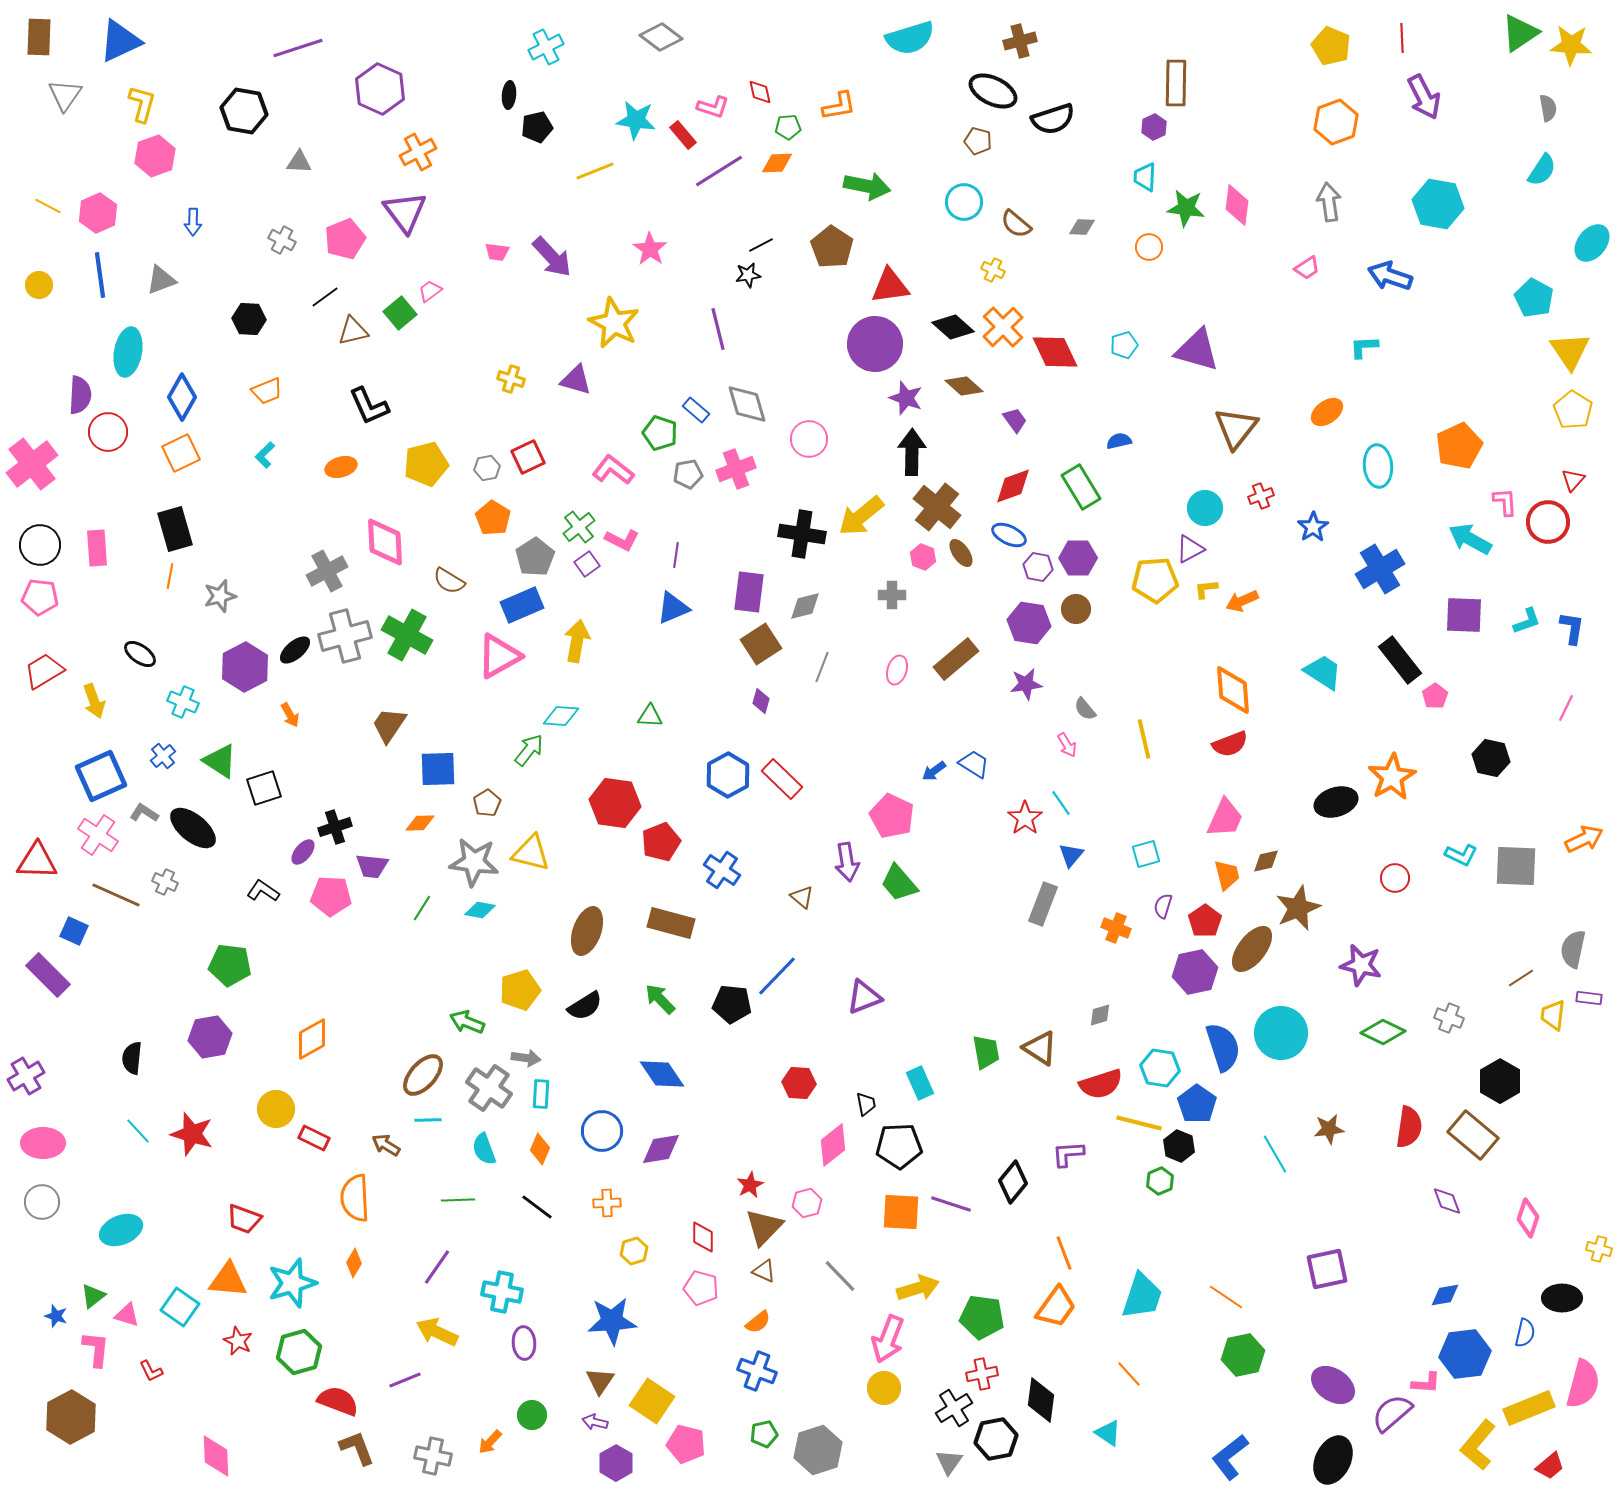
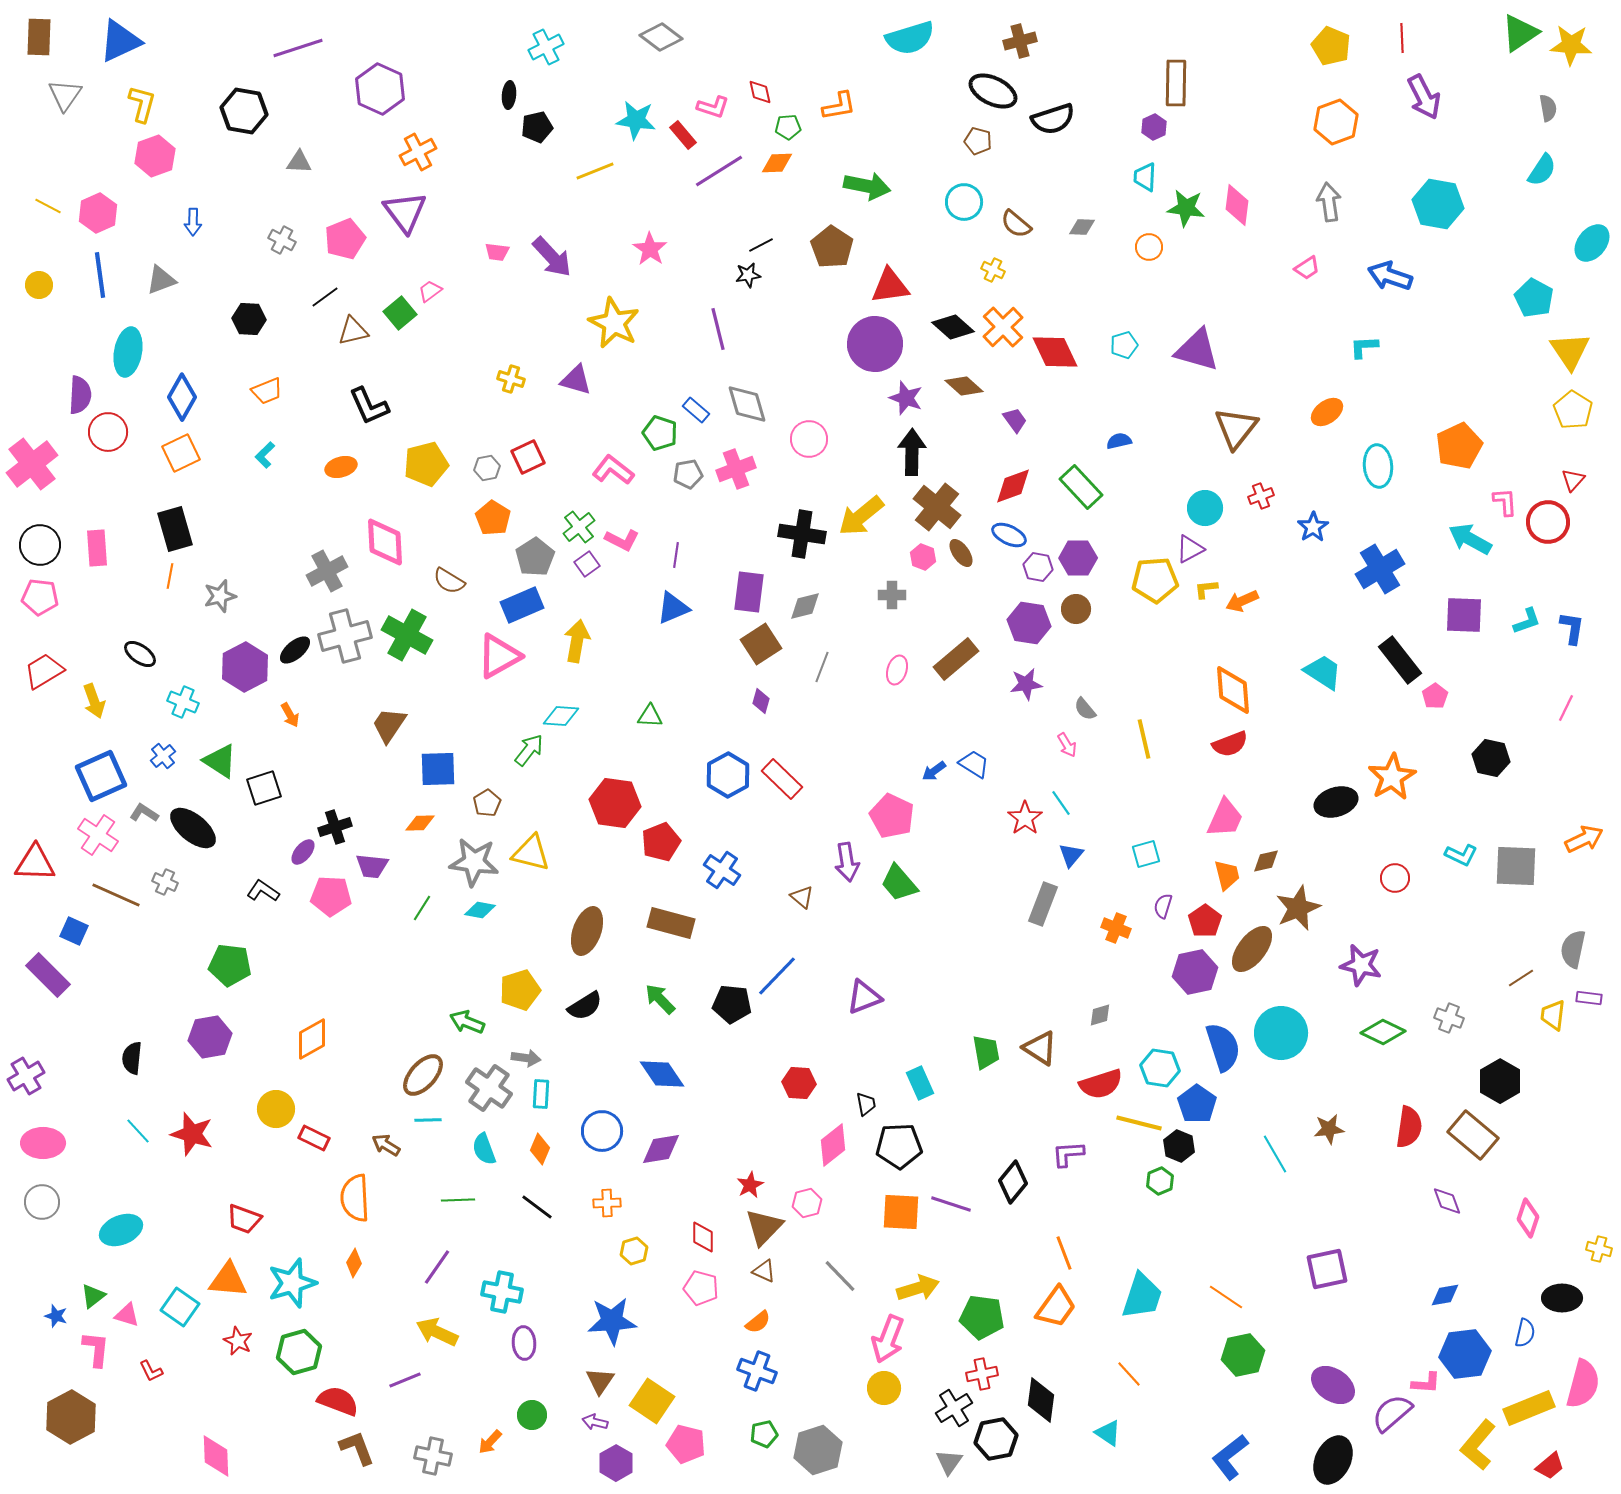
green rectangle at (1081, 487): rotated 12 degrees counterclockwise
red triangle at (37, 861): moved 2 px left, 2 px down
